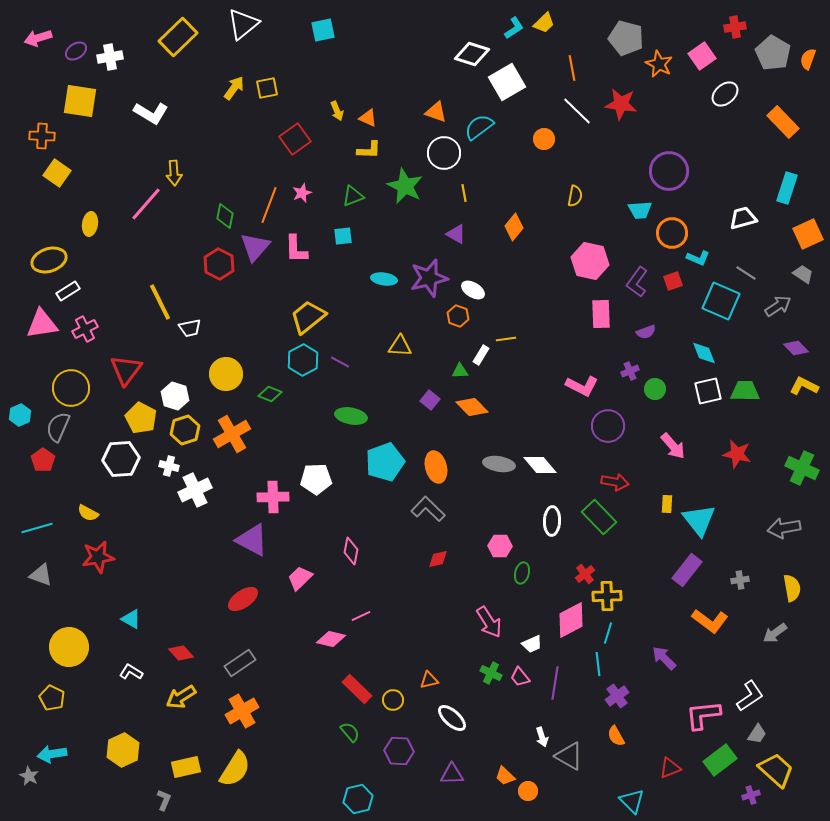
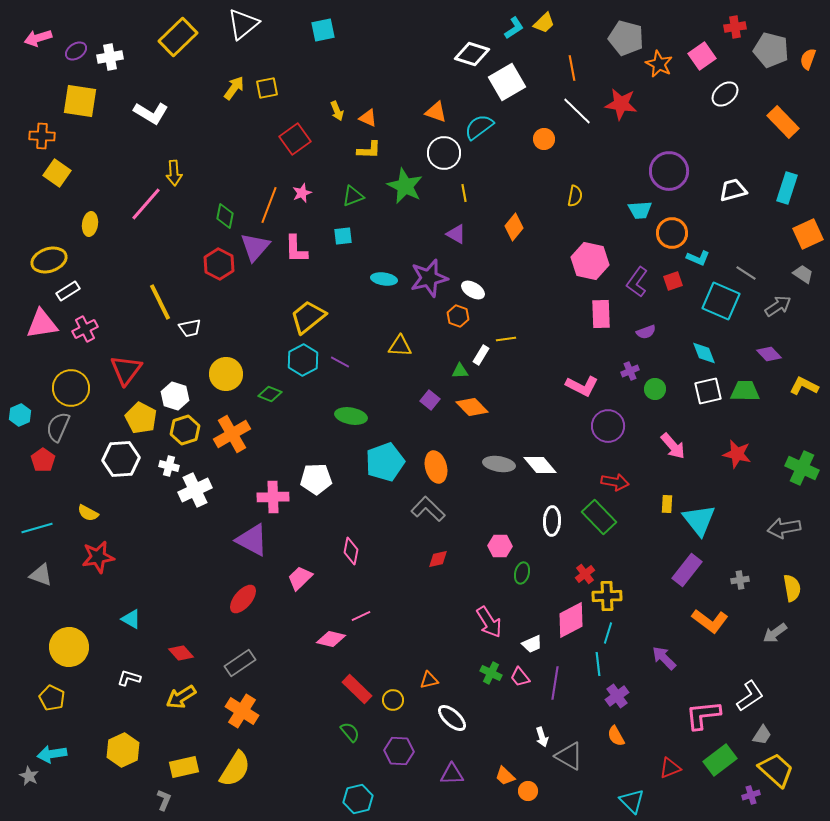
gray pentagon at (773, 53): moved 2 px left, 3 px up; rotated 16 degrees counterclockwise
white trapezoid at (743, 218): moved 10 px left, 28 px up
purple diamond at (796, 348): moved 27 px left, 6 px down
red ellipse at (243, 599): rotated 16 degrees counterclockwise
white L-shape at (131, 672): moved 2 px left, 6 px down; rotated 15 degrees counterclockwise
orange cross at (242, 711): rotated 28 degrees counterclockwise
gray trapezoid at (757, 734): moved 5 px right, 1 px down
yellow rectangle at (186, 767): moved 2 px left
